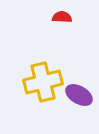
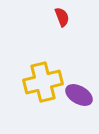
red semicircle: rotated 66 degrees clockwise
